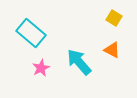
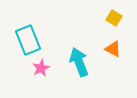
cyan rectangle: moved 3 px left, 7 px down; rotated 28 degrees clockwise
orange triangle: moved 1 px right, 1 px up
cyan arrow: rotated 20 degrees clockwise
